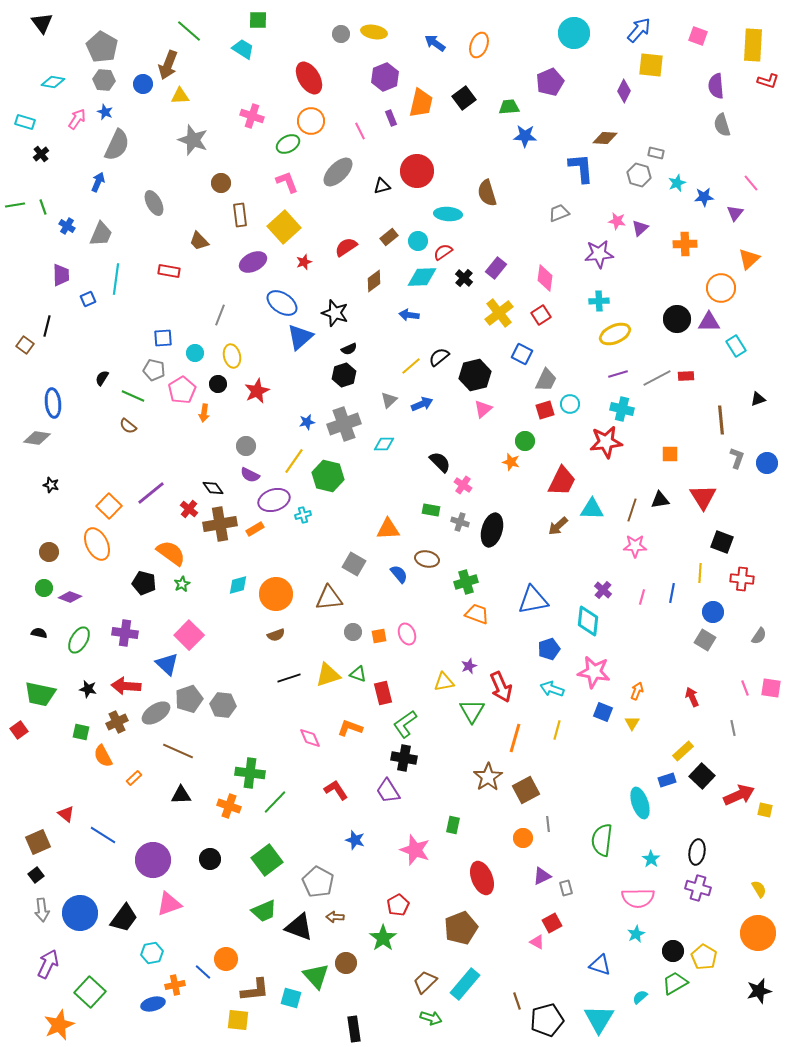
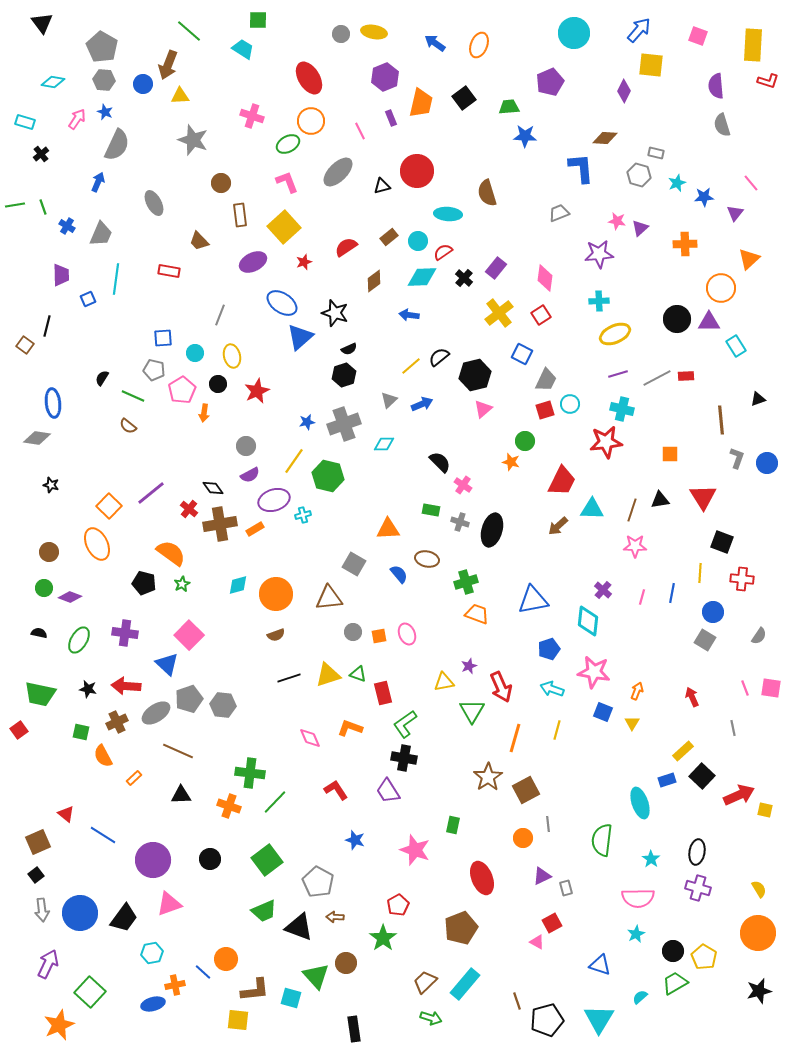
purple semicircle at (250, 475): rotated 54 degrees counterclockwise
